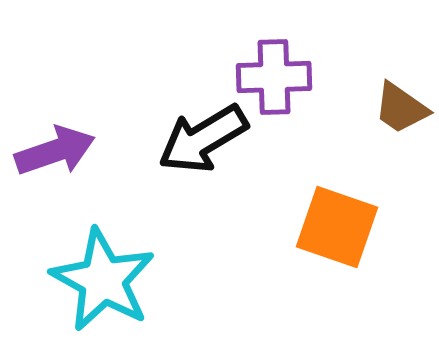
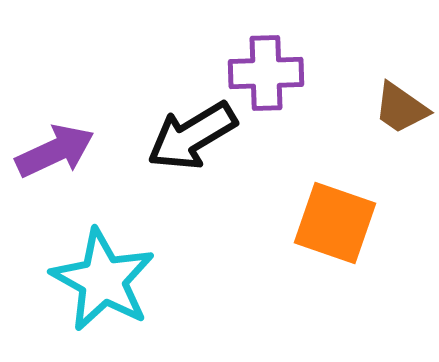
purple cross: moved 8 px left, 4 px up
black arrow: moved 11 px left, 3 px up
purple arrow: rotated 6 degrees counterclockwise
orange square: moved 2 px left, 4 px up
